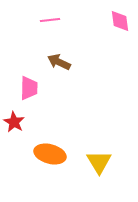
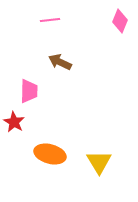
pink diamond: rotated 30 degrees clockwise
brown arrow: moved 1 px right
pink trapezoid: moved 3 px down
